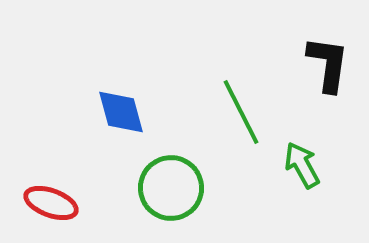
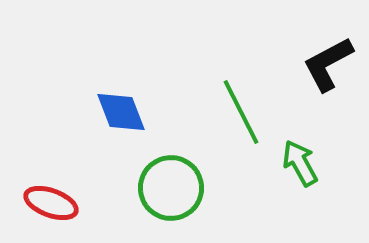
black L-shape: rotated 126 degrees counterclockwise
blue diamond: rotated 6 degrees counterclockwise
green arrow: moved 2 px left, 2 px up
